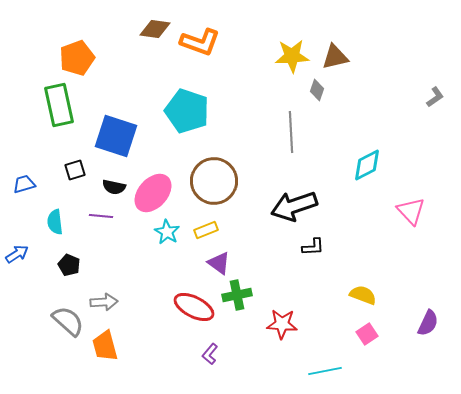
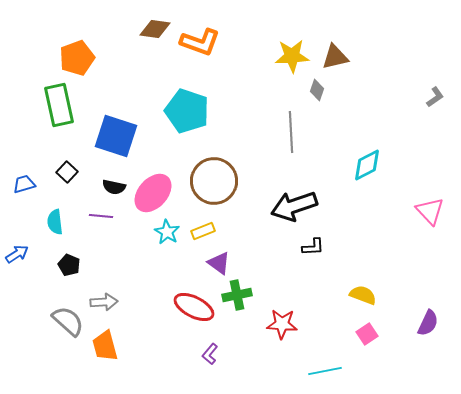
black square: moved 8 px left, 2 px down; rotated 30 degrees counterclockwise
pink triangle: moved 19 px right
yellow rectangle: moved 3 px left, 1 px down
